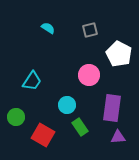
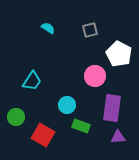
pink circle: moved 6 px right, 1 px down
green rectangle: moved 1 px right, 1 px up; rotated 36 degrees counterclockwise
